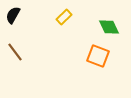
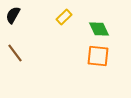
green diamond: moved 10 px left, 2 px down
brown line: moved 1 px down
orange square: rotated 15 degrees counterclockwise
